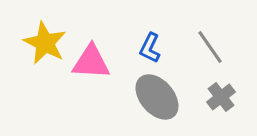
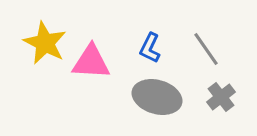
gray line: moved 4 px left, 2 px down
gray ellipse: rotated 33 degrees counterclockwise
